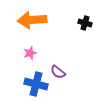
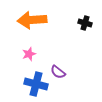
pink star: moved 1 px left, 1 px down
